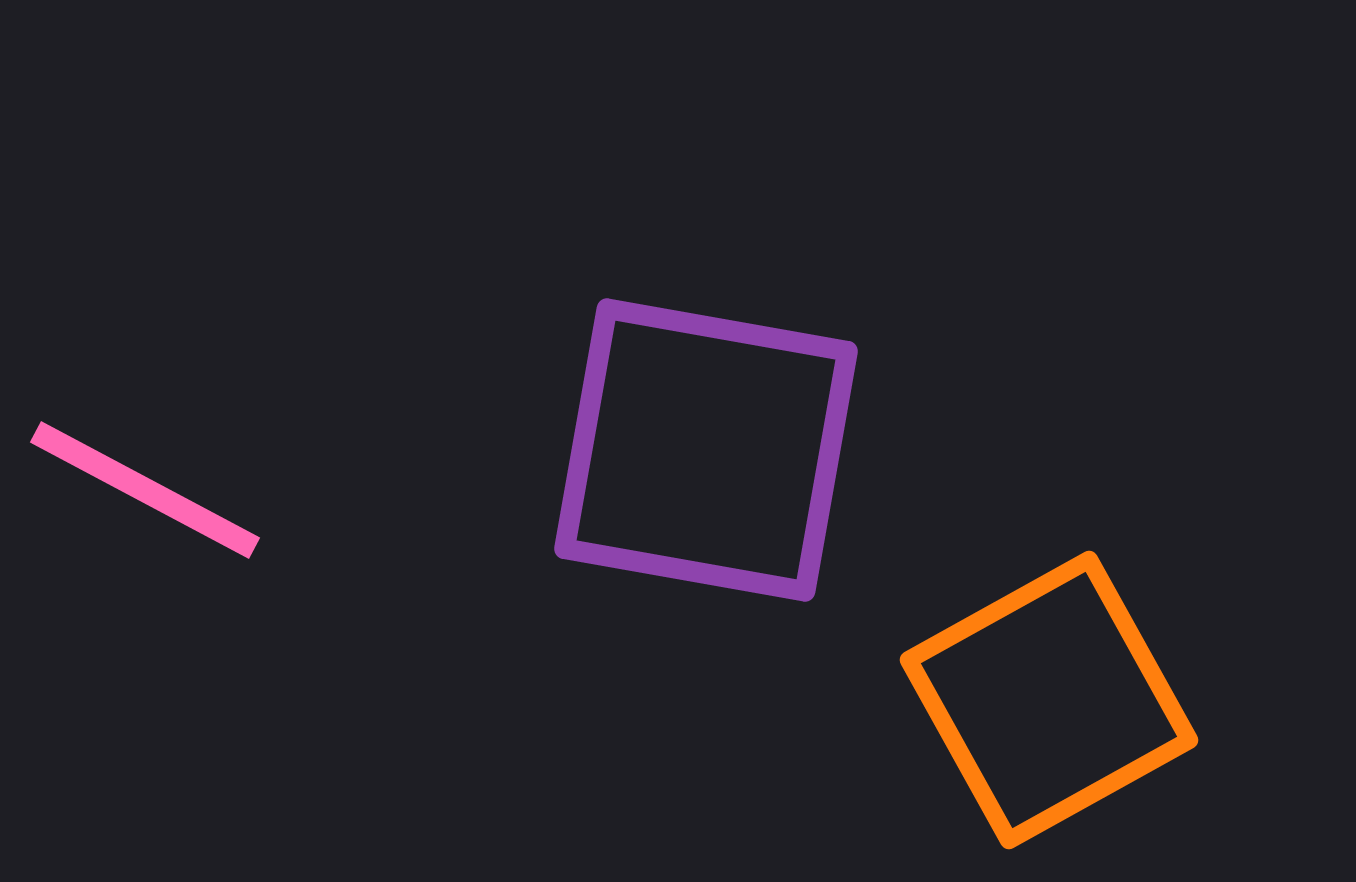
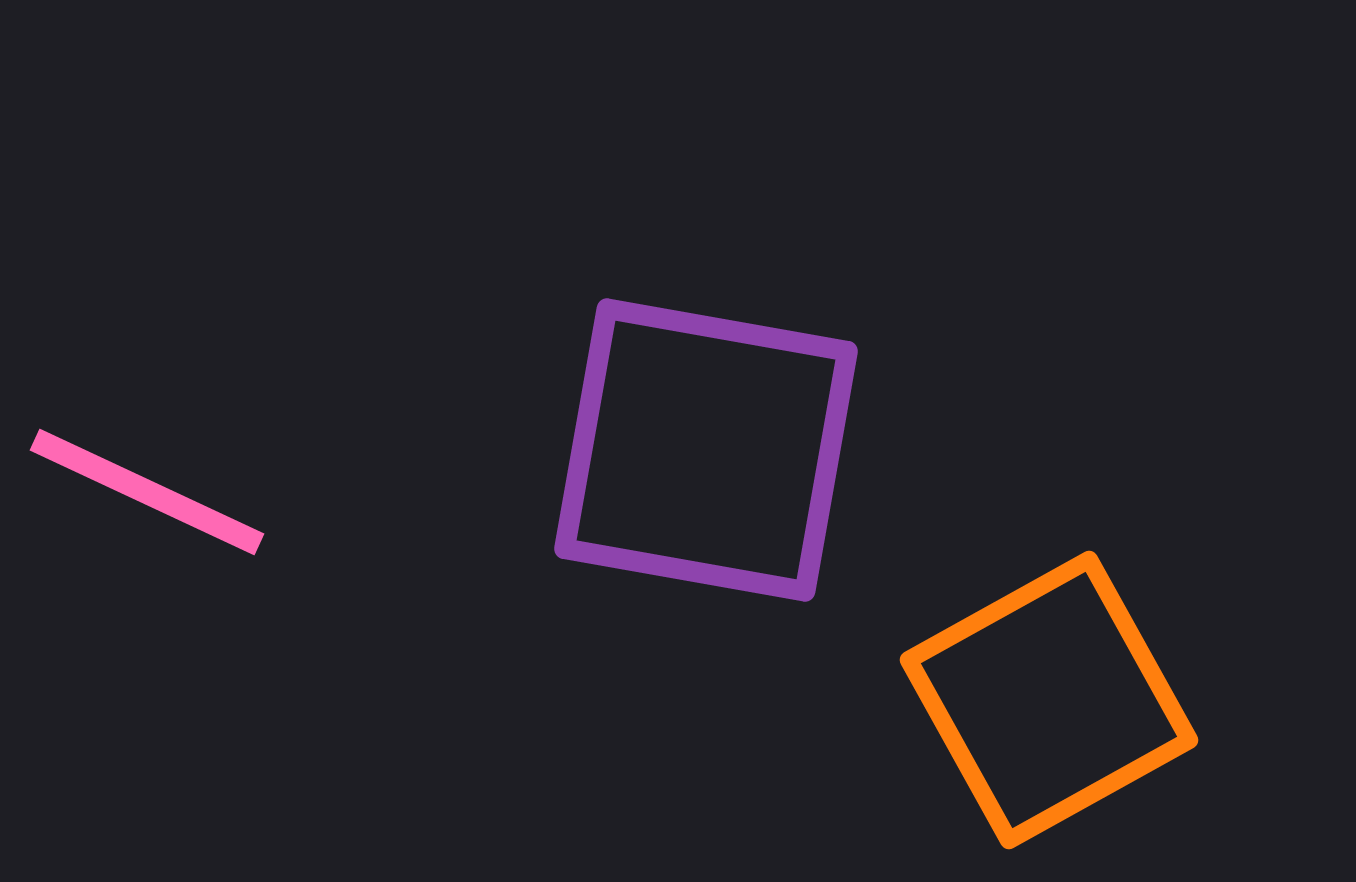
pink line: moved 2 px right, 2 px down; rotated 3 degrees counterclockwise
